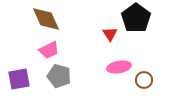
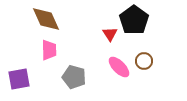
black pentagon: moved 2 px left, 2 px down
pink trapezoid: rotated 65 degrees counterclockwise
pink ellipse: rotated 55 degrees clockwise
gray pentagon: moved 15 px right, 1 px down
brown circle: moved 19 px up
